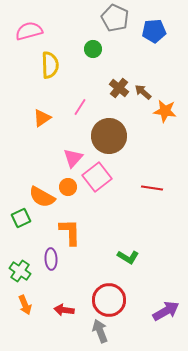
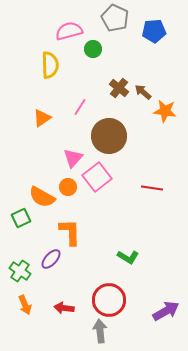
pink semicircle: moved 40 px right
purple ellipse: rotated 45 degrees clockwise
red arrow: moved 2 px up
gray arrow: rotated 15 degrees clockwise
